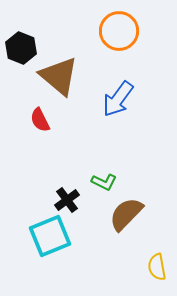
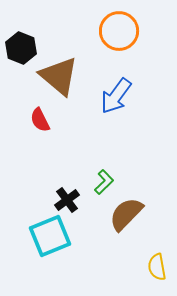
blue arrow: moved 2 px left, 3 px up
green L-shape: rotated 70 degrees counterclockwise
